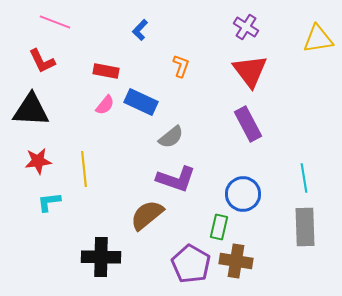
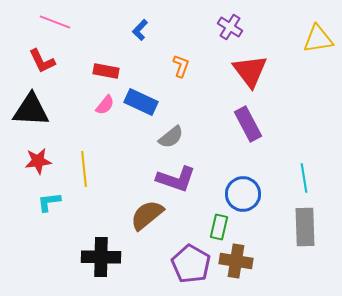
purple cross: moved 16 px left
